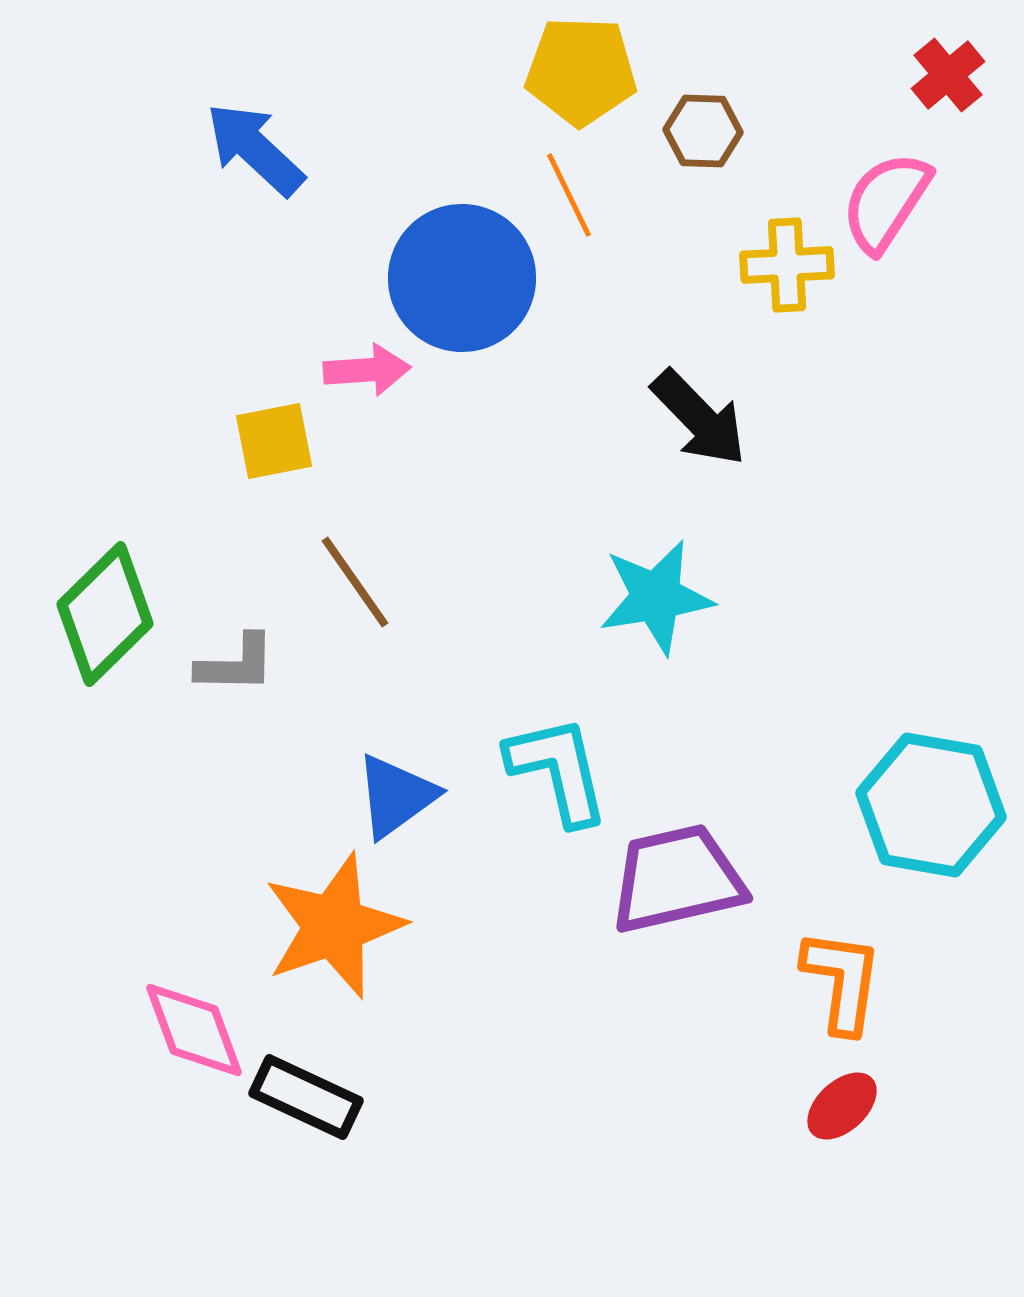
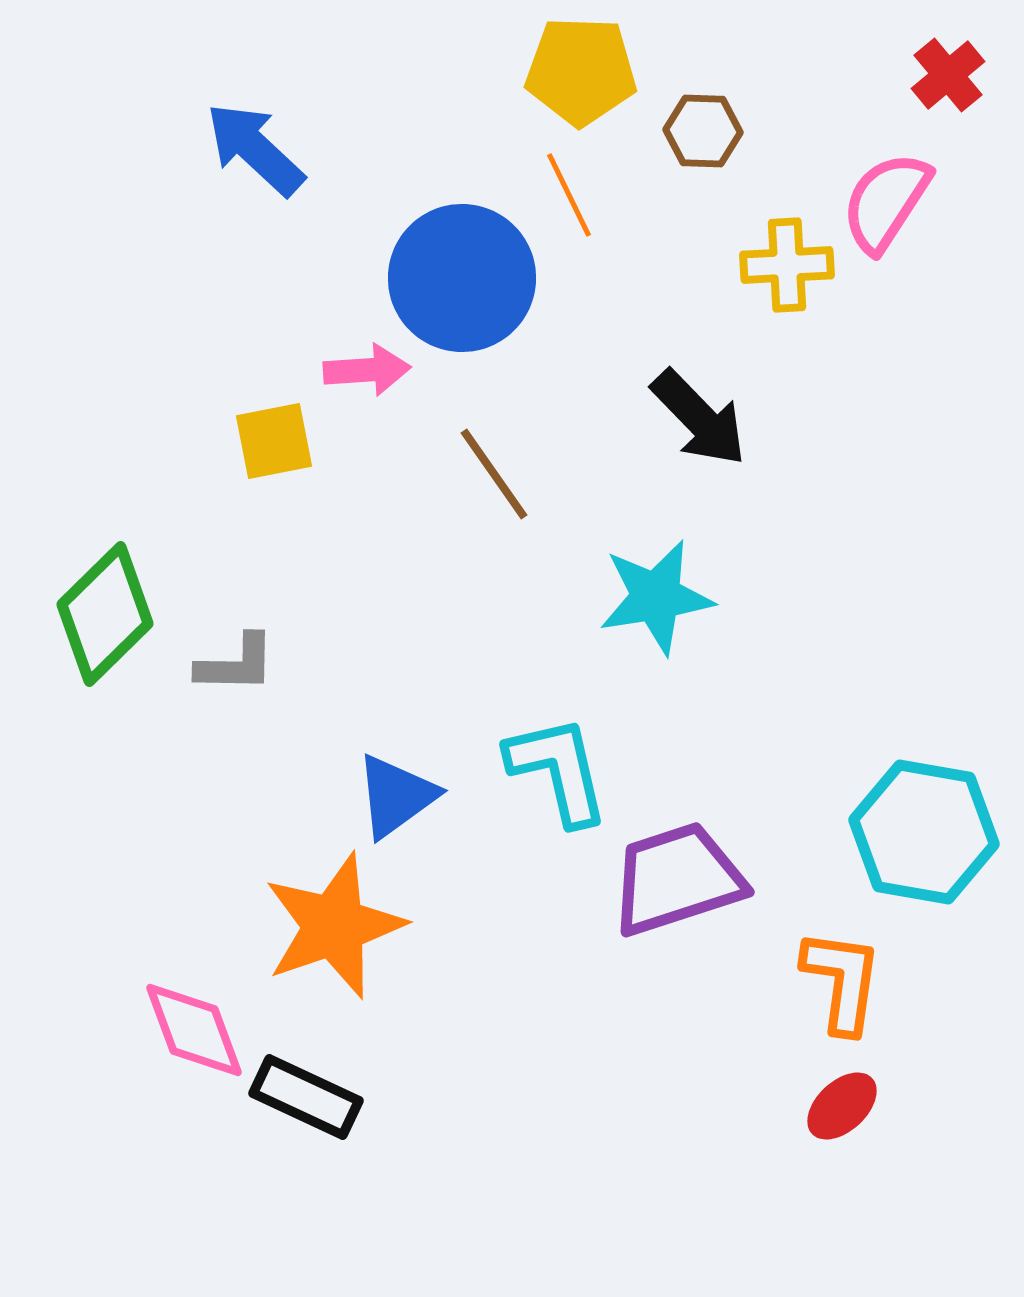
brown line: moved 139 px right, 108 px up
cyan hexagon: moved 7 px left, 27 px down
purple trapezoid: rotated 5 degrees counterclockwise
